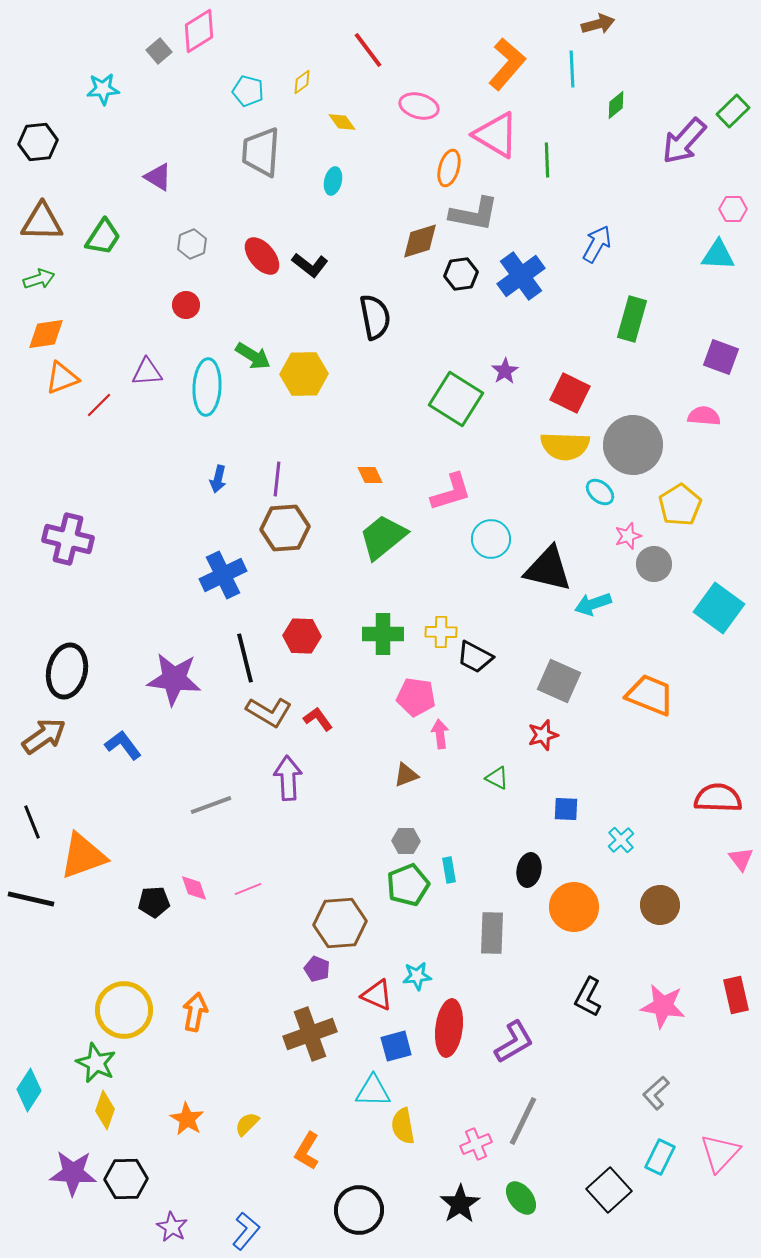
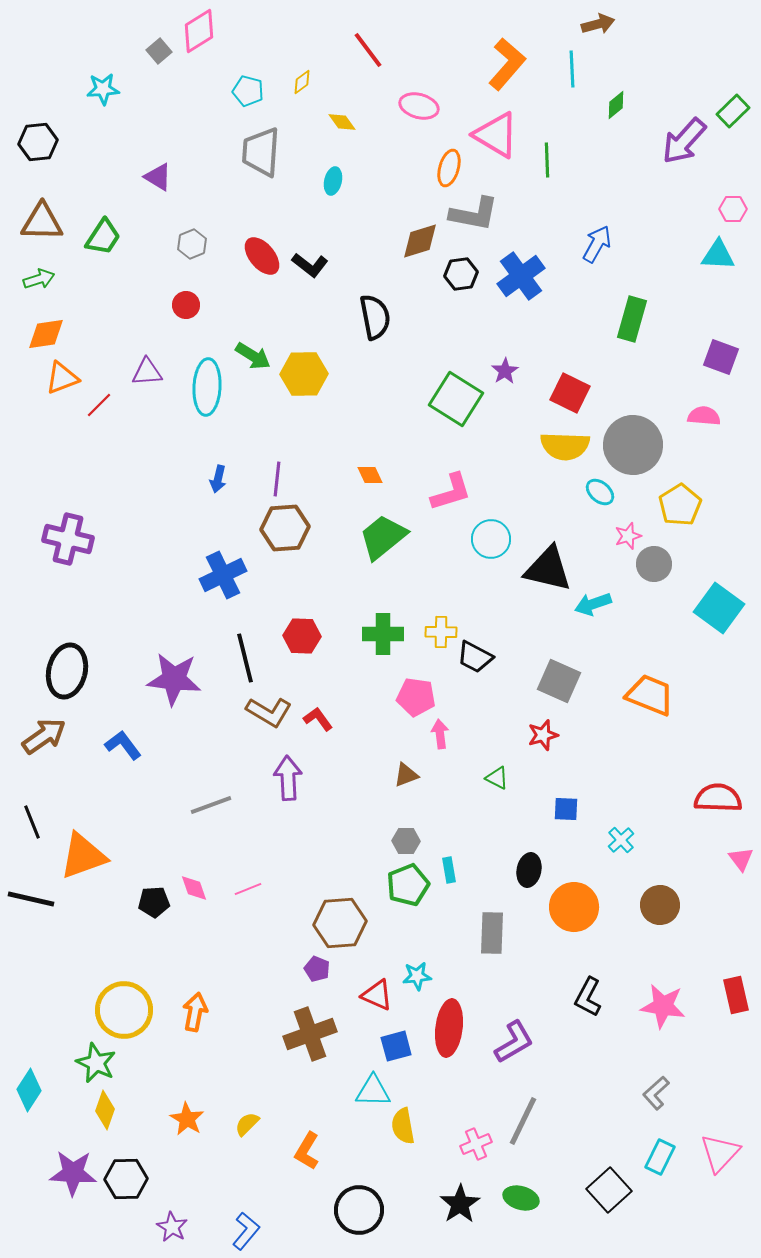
green ellipse at (521, 1198): rotated 36 degrees counterclockwise
